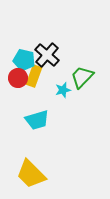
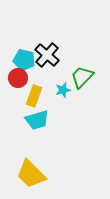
yellow rectangle: moved 20 px down
